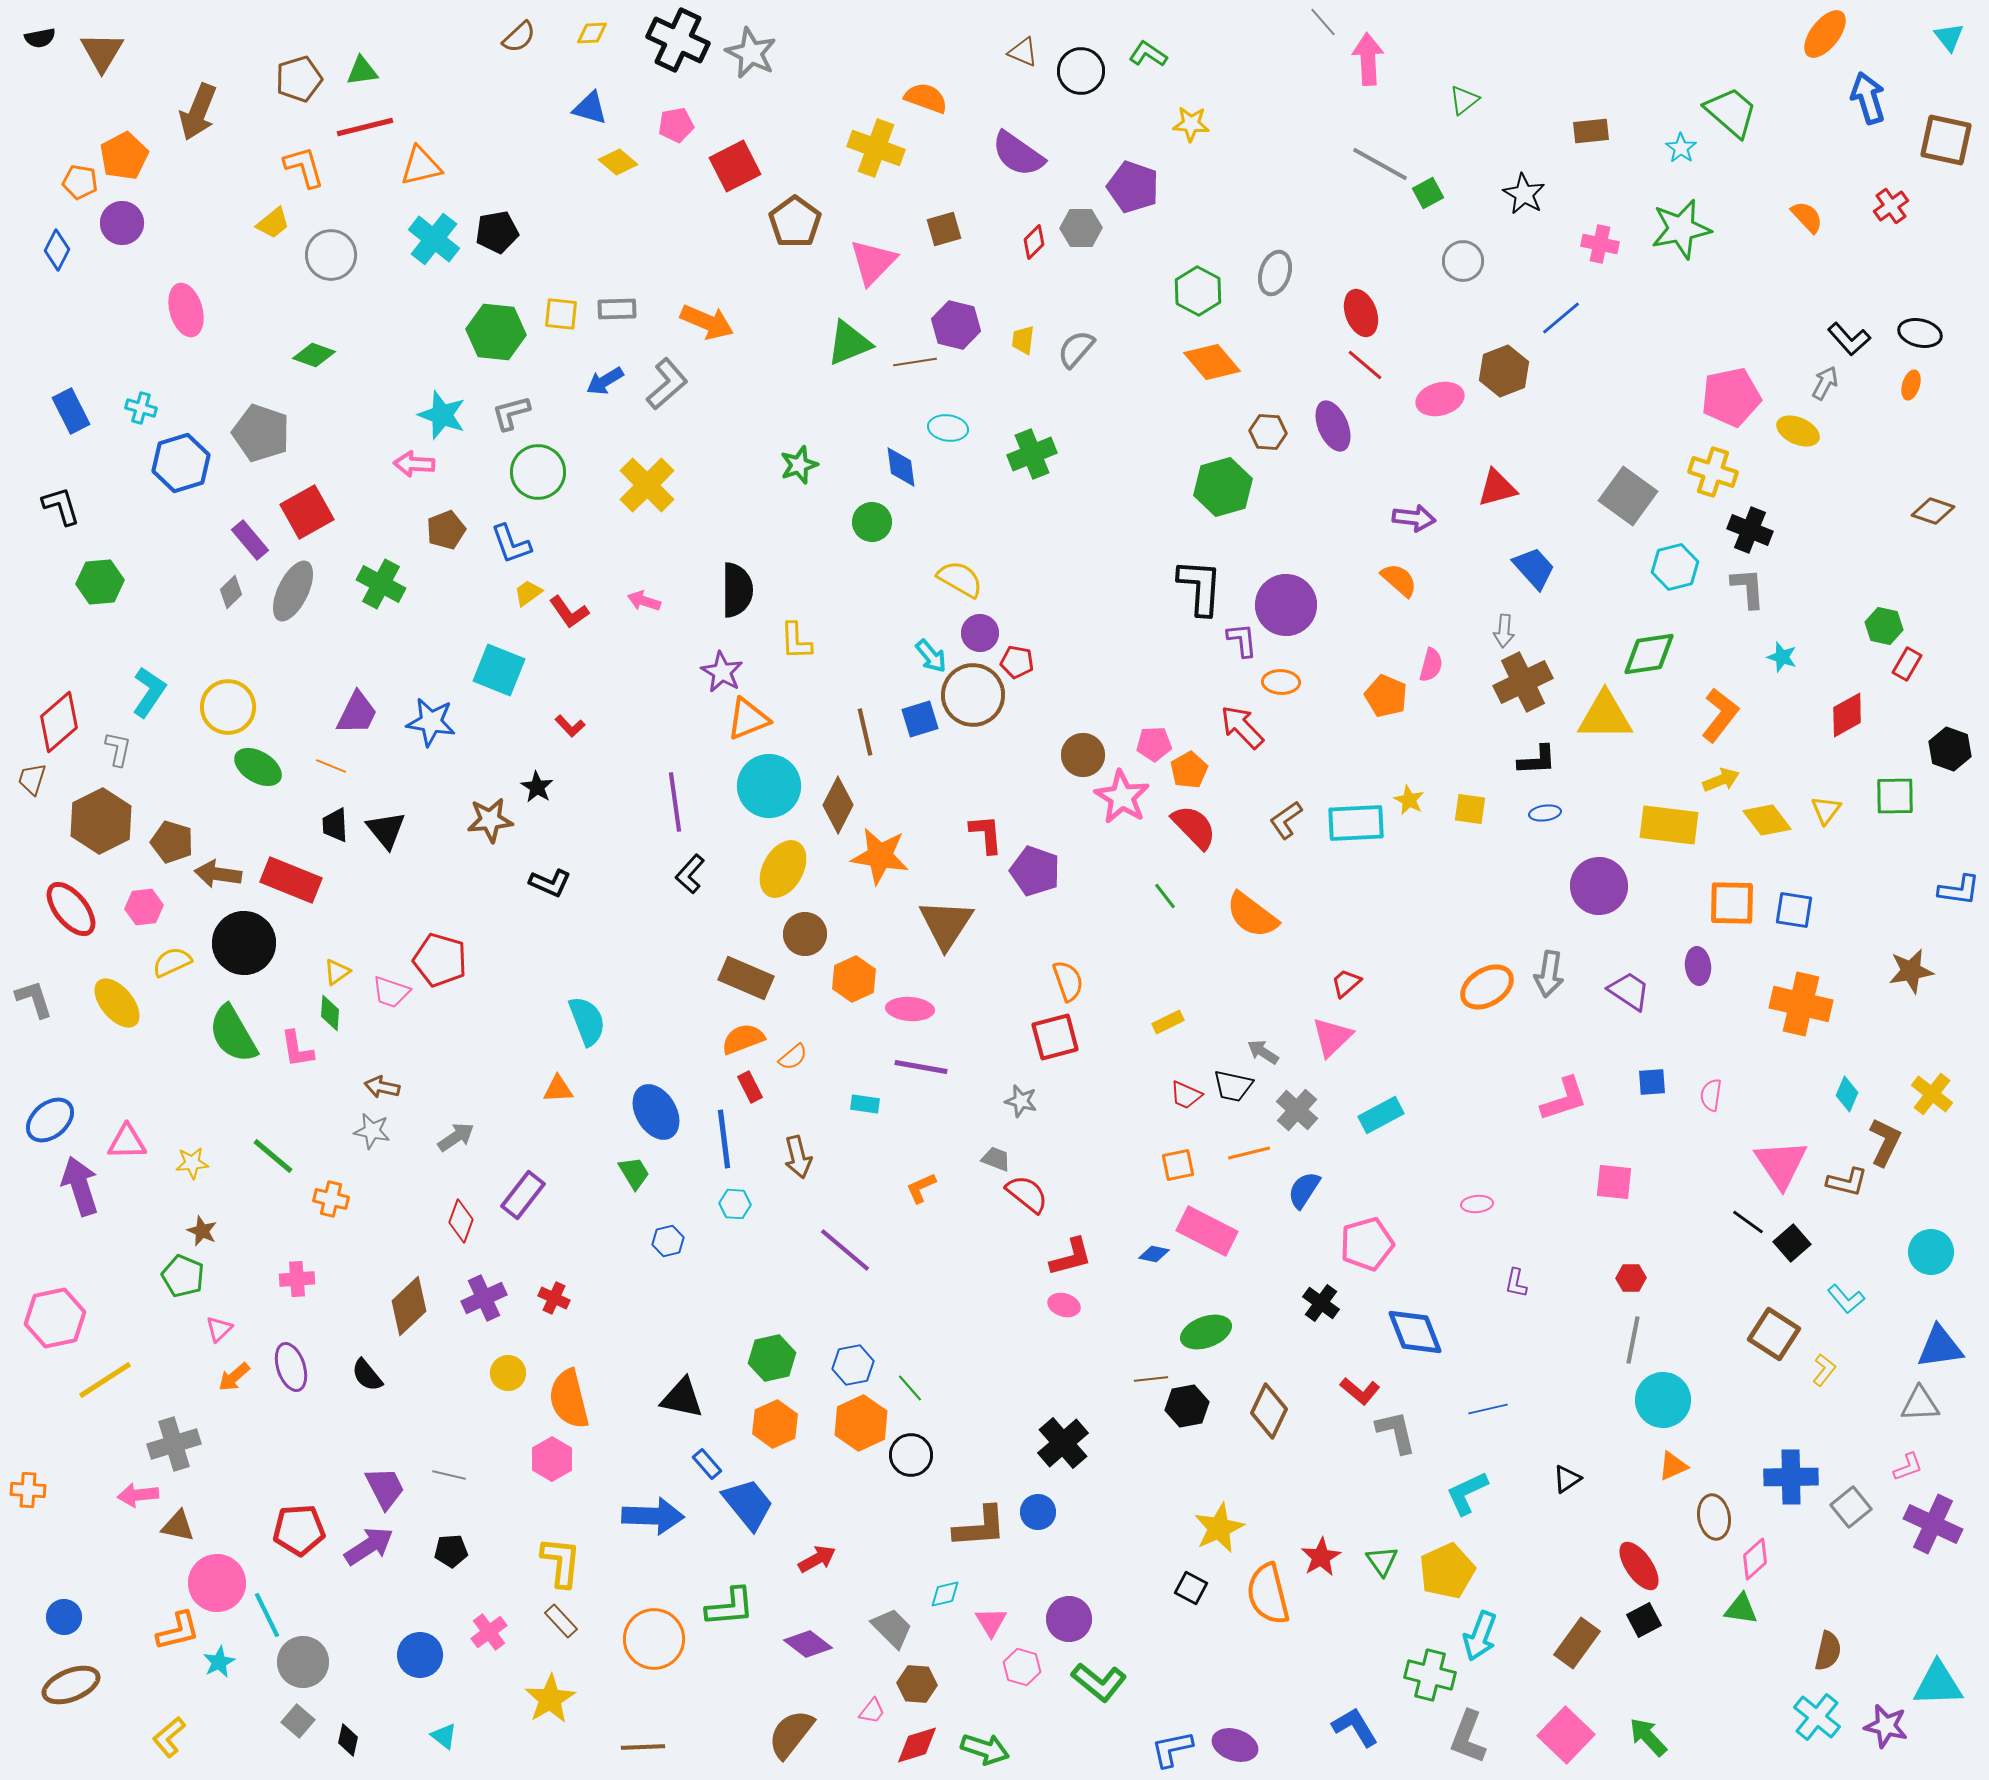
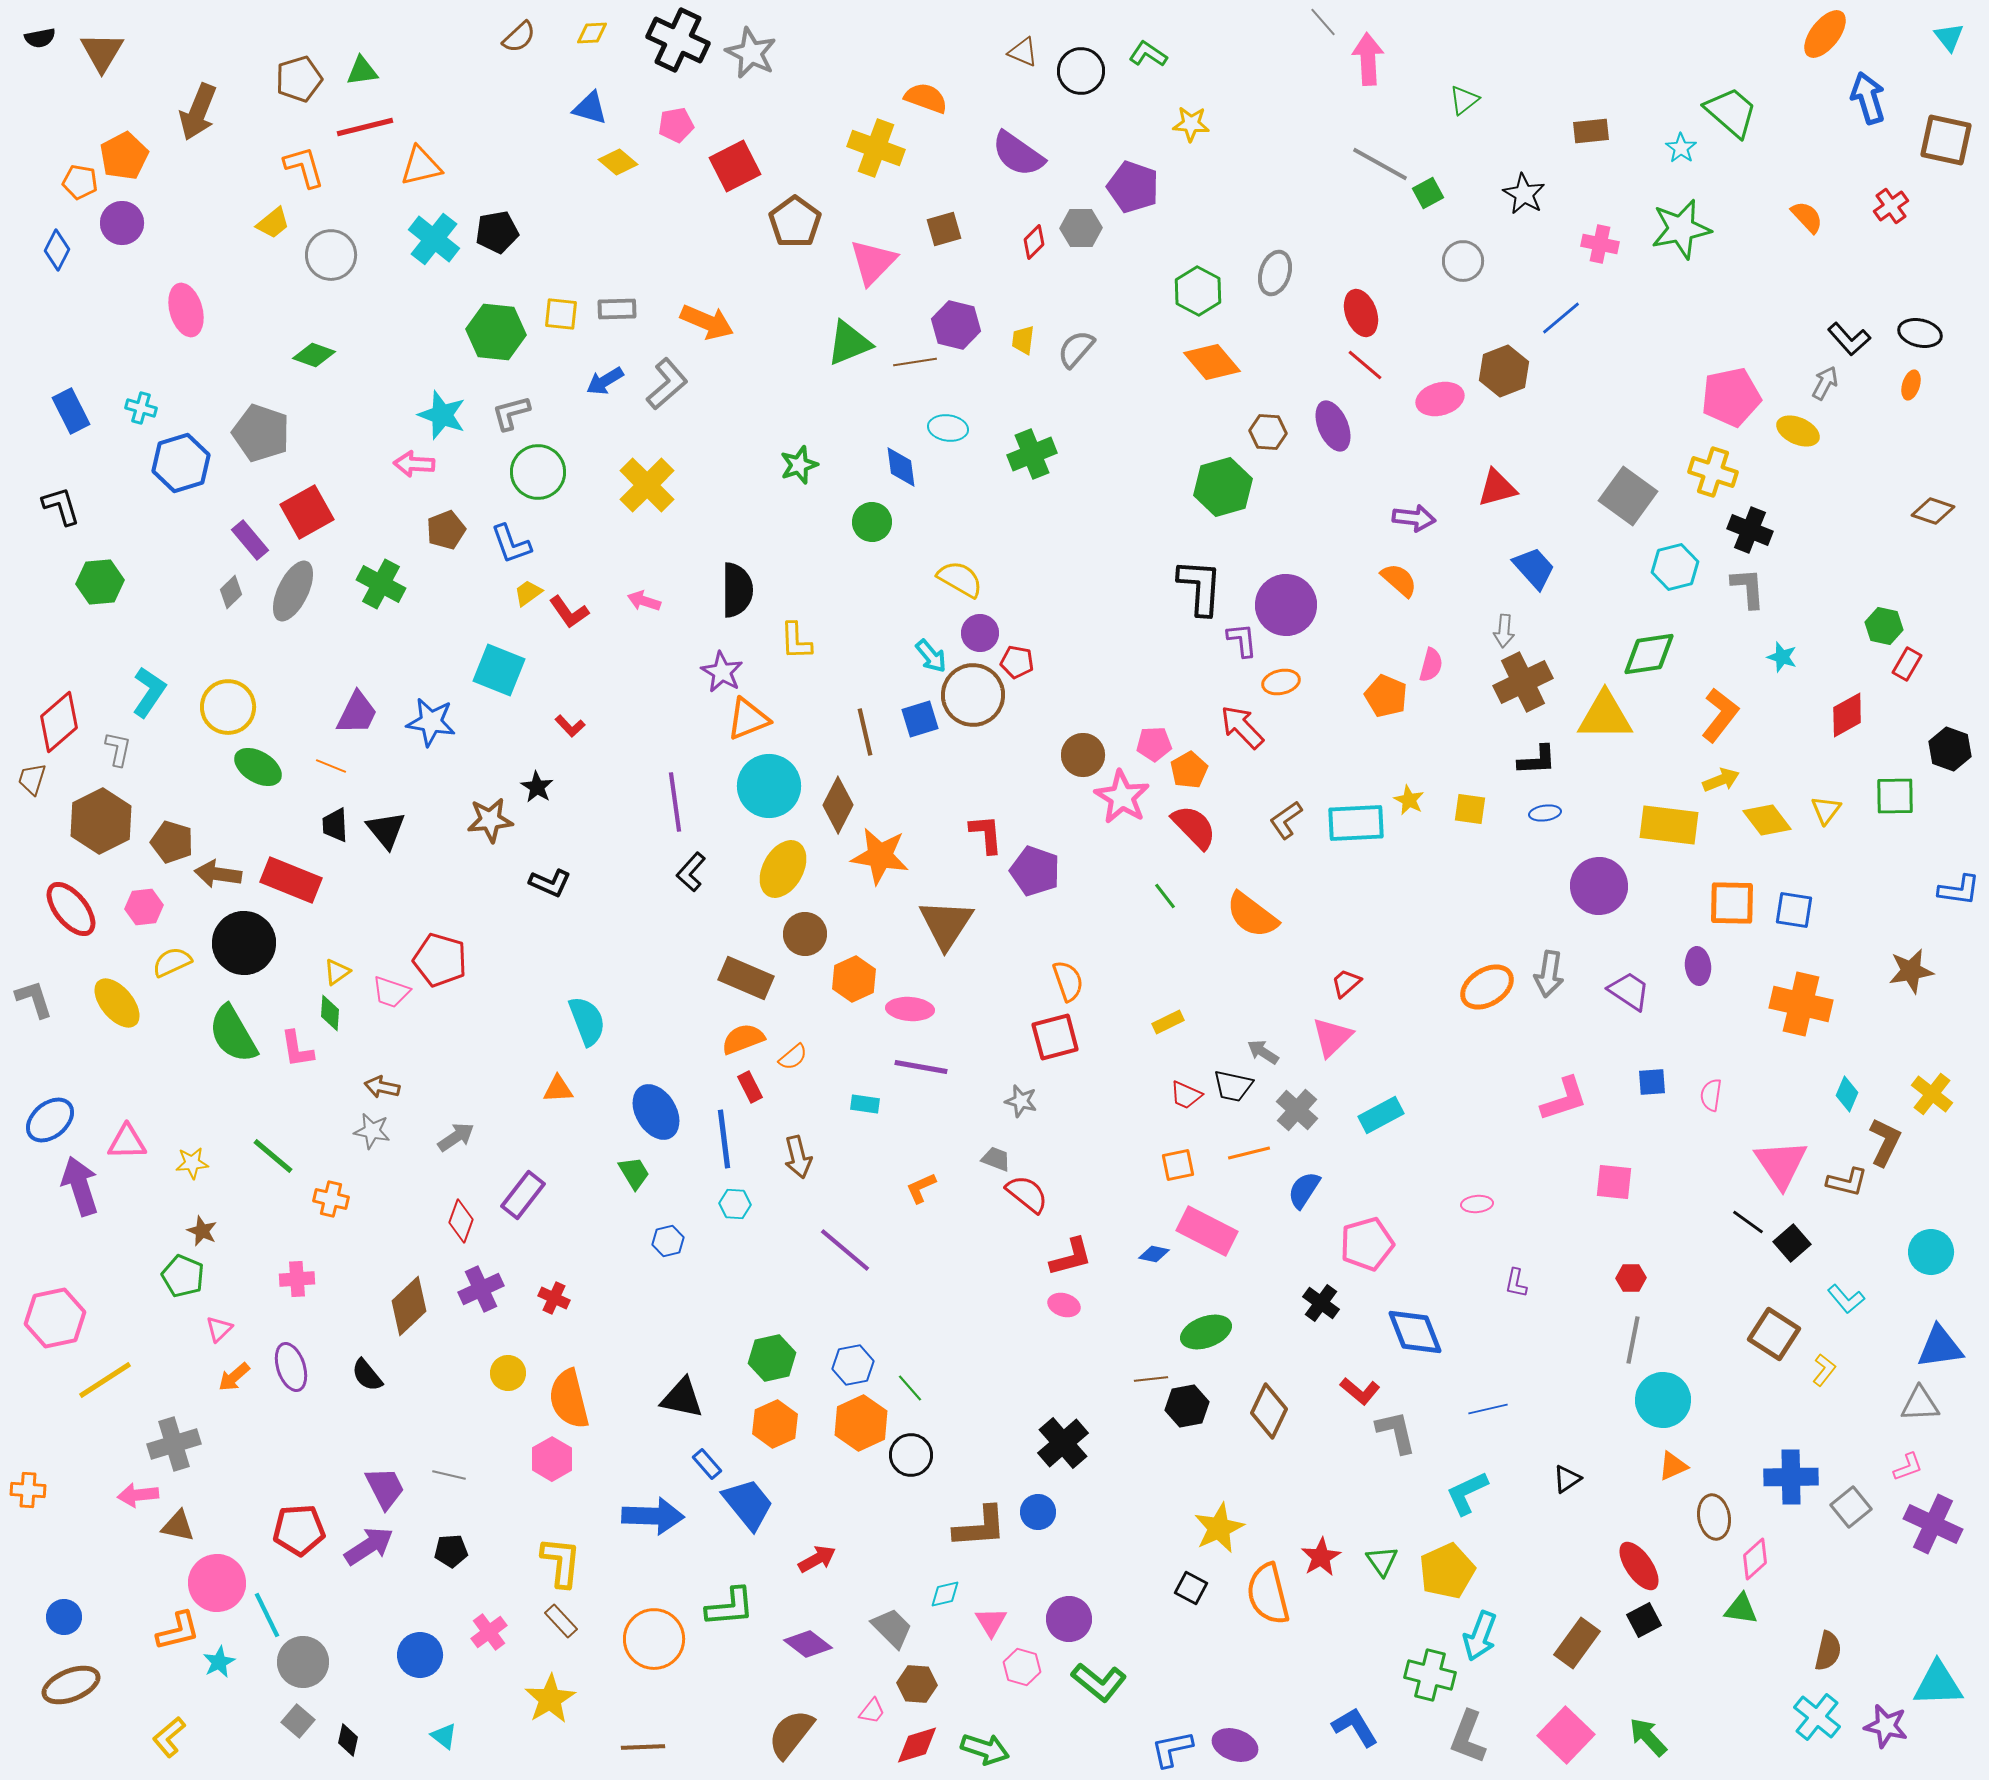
orange ellipse at (1281, 682): rotated 15 degrees counterclockwise
black L-shape at (690, 874): moved 1 px right, 2 px up
purple cross at (484, 1298): moved 3 px left, 9 px up
